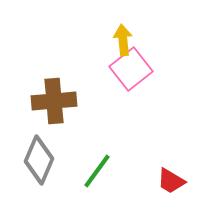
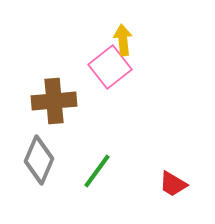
pink square: moved 21 px left, 2 px up
red trapezoid: moved 2 px right, 3 px down
